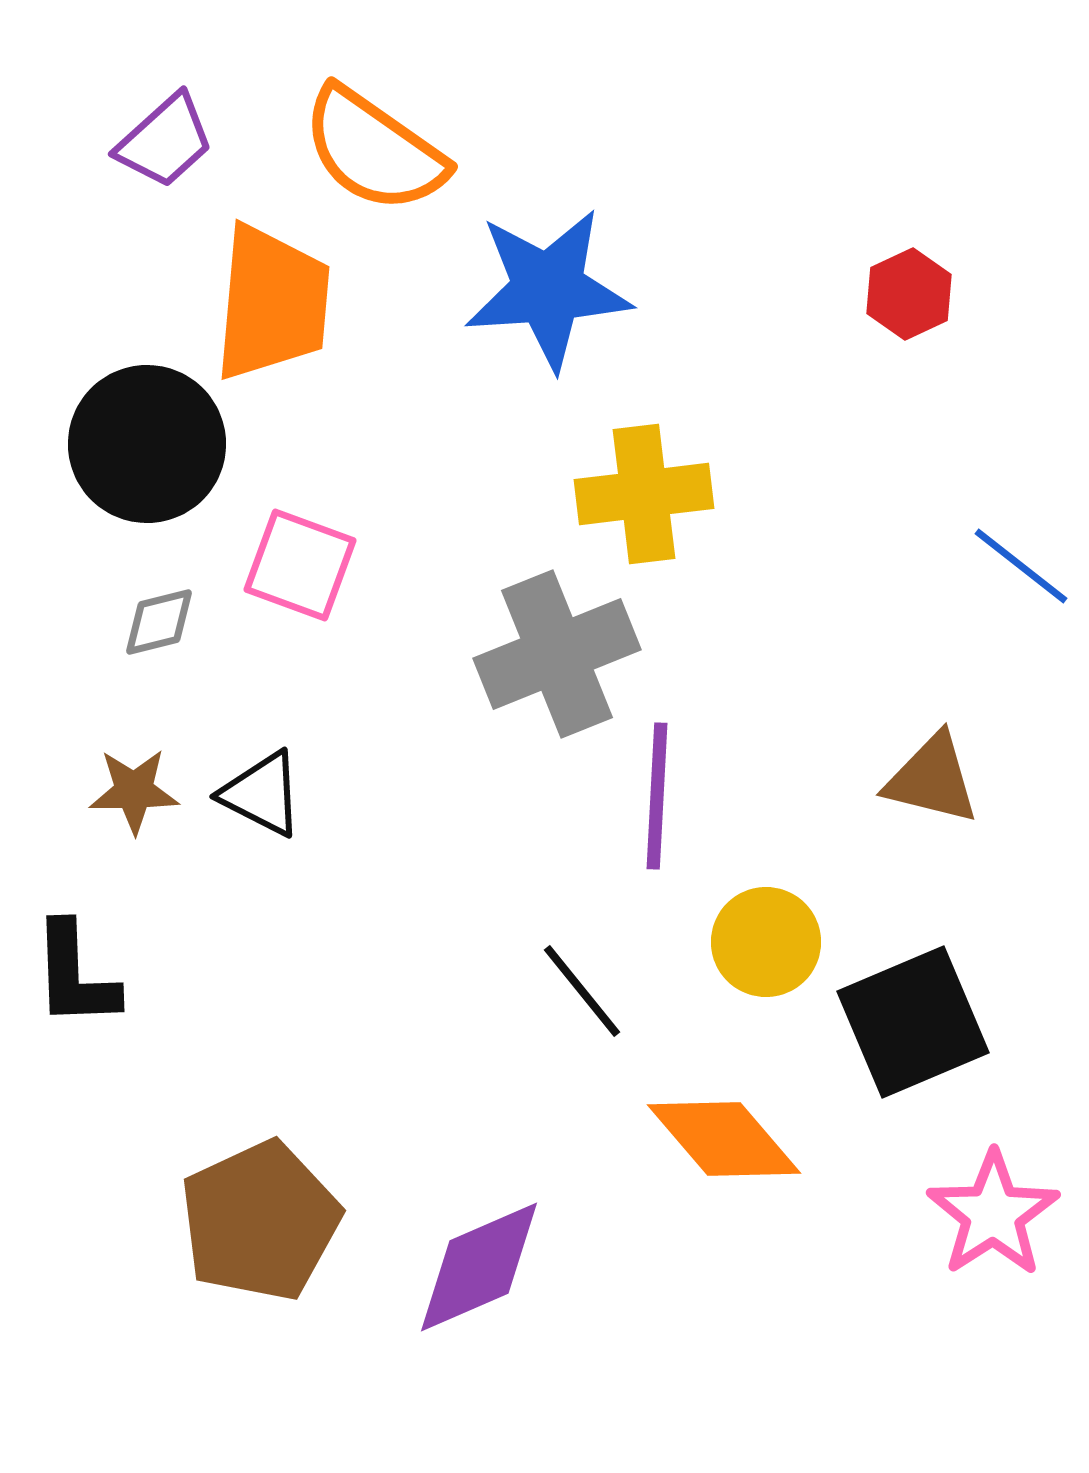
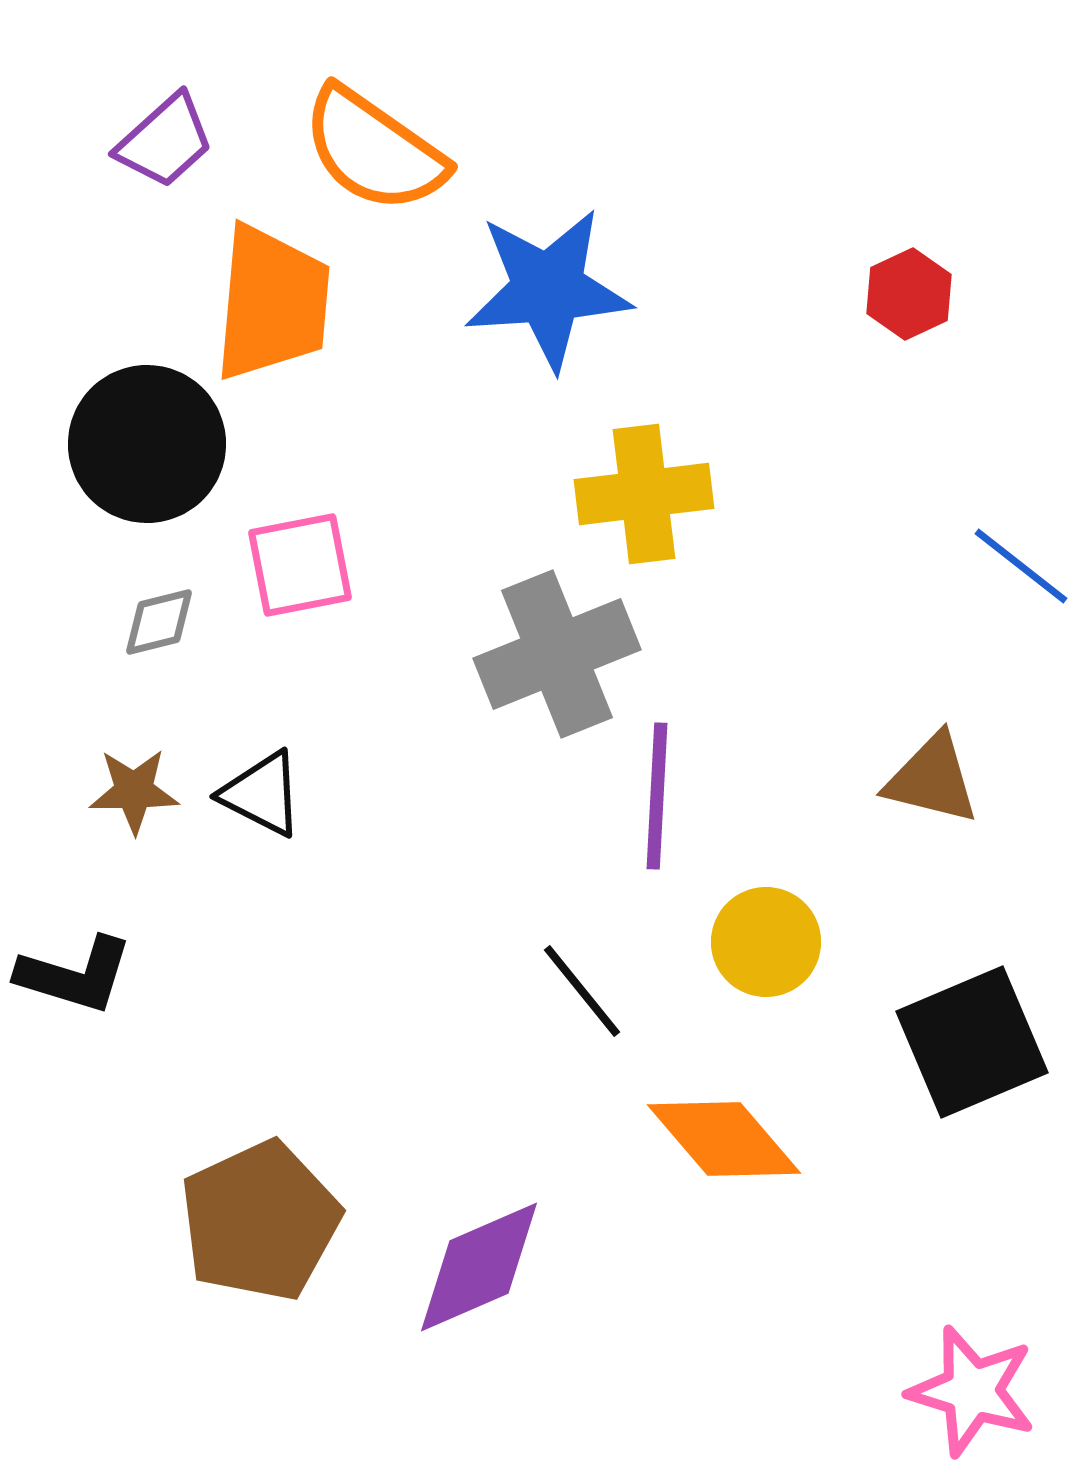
pink square: rotated 31 degrees counterclockwise
black L-shape: rotated 71 degrees counterclockwise
black square: moved 59 px right, 20 px down
pink star: moved 21 px left, 177 px down; rotated 22 degrees counterclockwise
